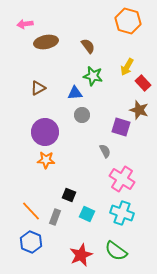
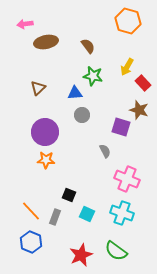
brown triangle: rotated 14 degrees counterclockwise
pink cross: moved 5 px right; rotated 10 degrees counterclockwise
